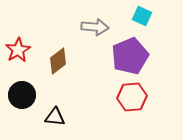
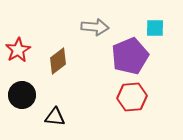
cyan square: moved 13 px right, 12 px down; rotated 24 degrees counterclockwise
